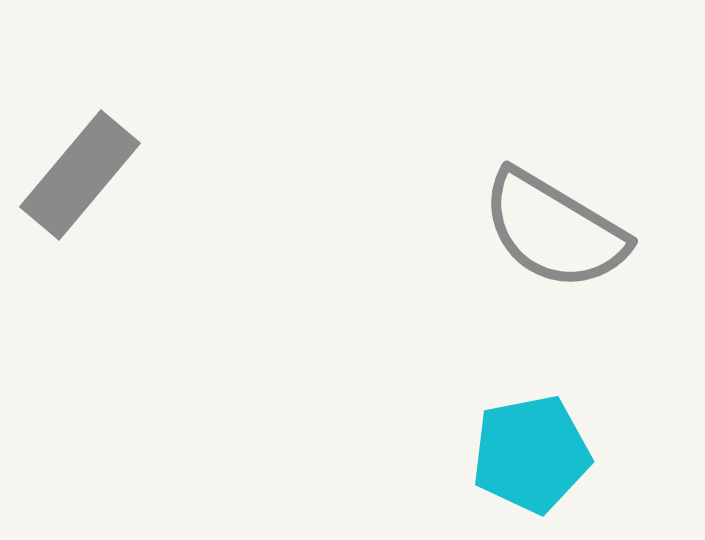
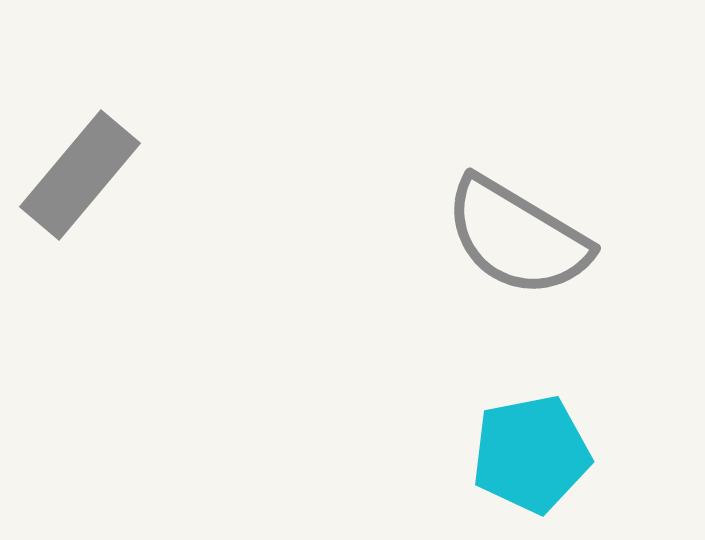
gray semicircle: moved 37 px left, 7 px down
